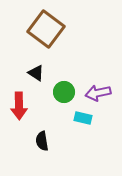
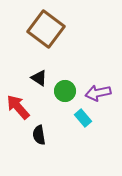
black triangle: moved 3 px right, 5 px down
green circle: moved 1 px right, 1 px up
red arrow: moved 1 px left, 1 px down; rotated 140 degrees clockwise
cyan rectangle: rotated 36 degrees clockwise
black semicircle: moved 3 px left, 6 px up
